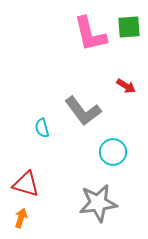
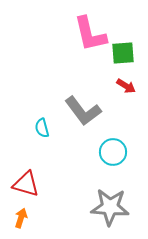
green square: moved 6 px left, 26 px down
gray star: moved 12 px right, 4 px down; rotated 12 degrees clockwise
